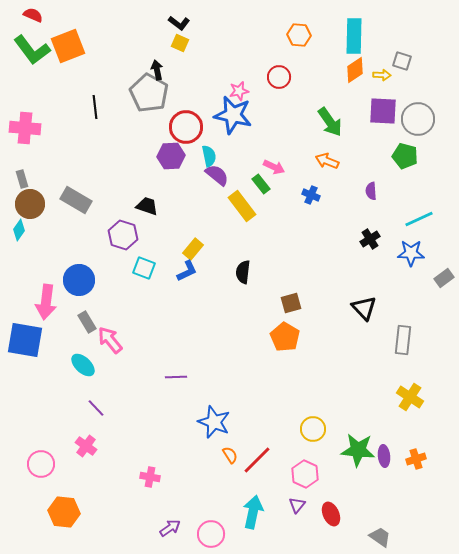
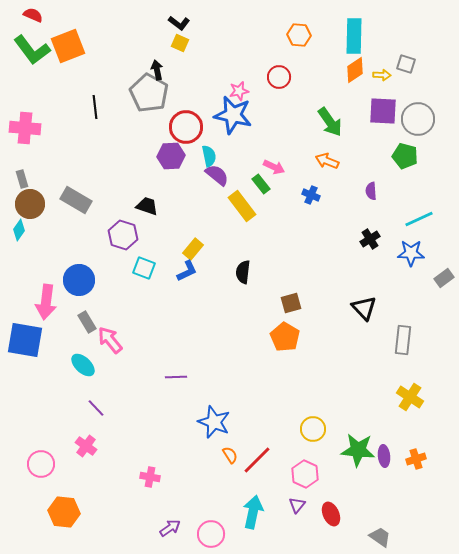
gray square at (402, 61): moved 4 px right, 3 px down
